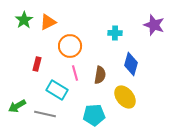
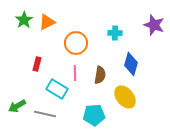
orange triangle: moved 1 px left
orange circle: moved 6 px right, 3 px up
pink line: rotated 14 degrees clockwise
cyan rectangle: moved 1 px up
